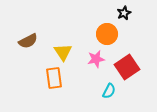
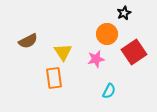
red square: moved 7 px right, 15 px up
